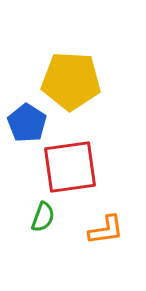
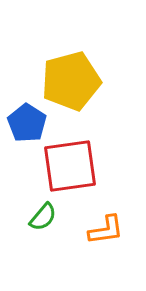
yellow pentagon: rotated 18 degrees counterclockwise
red square: moved 1 px up
green semicircle: rotated 20 degrees clockwise
